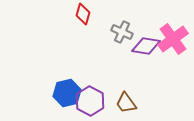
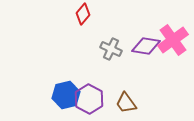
red diamond: rotated 25 degrees clockwise
gray cross: moved 11 px left, 17 px down
pink cross: moved 1 px down
blue hexagon: moved 1 px left, 2 px down
purple hexagon: moved 1 px left, 2 px up
